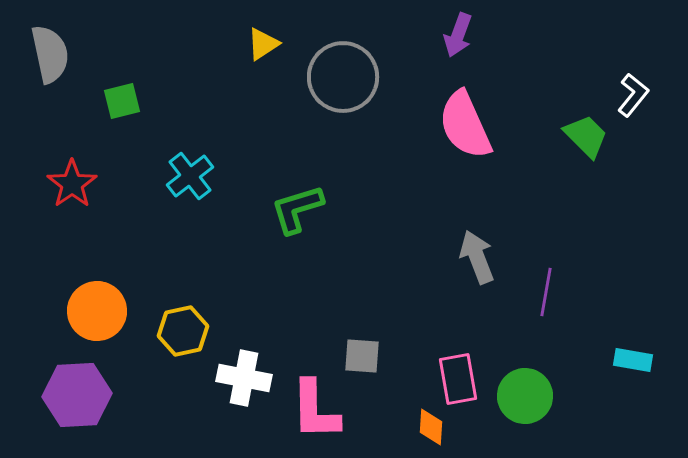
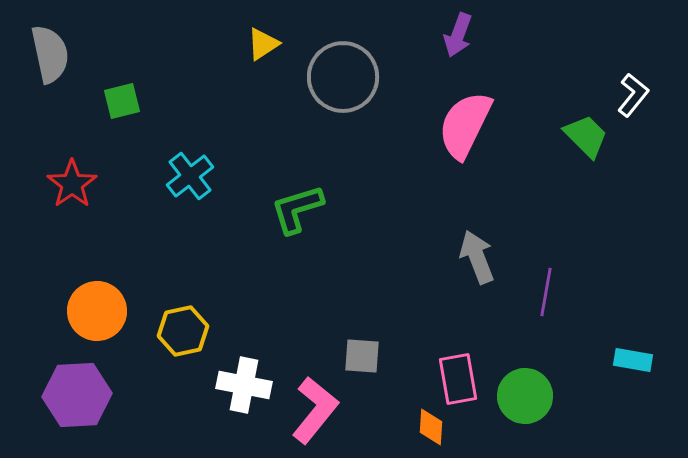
pink semicircle: rotated 50 degrees clockwise
white cross: moved 7 px down
pink L-shape: rotated 140 degrees counterclockwise
